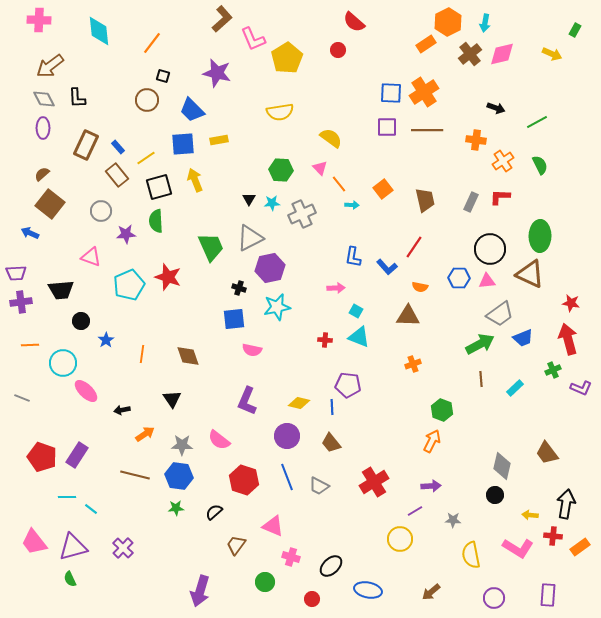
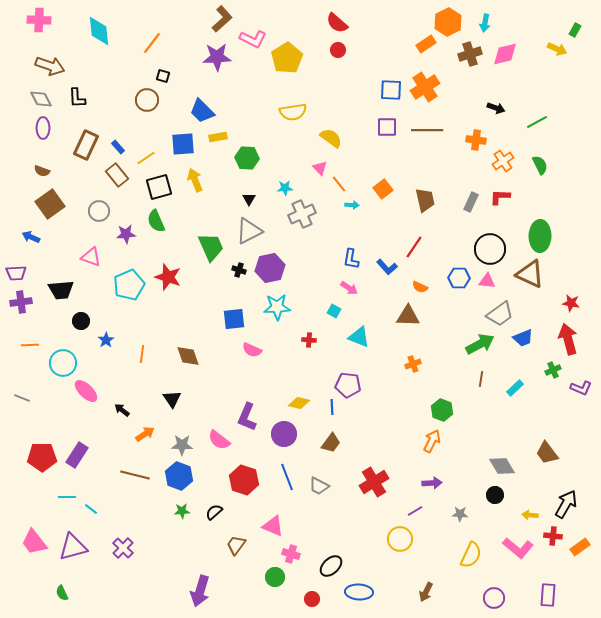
red semicircle at (354, 22): moved 17 px left, 1 px down
pink L-shape at (253, 39): rotated 40 degrees counterclockwise
brown cross at (470, 54): rotated 20 degrees clockwise
pink diamond at (502, 54): moved 3 px right
yellow arrow at (552, 54): moved 5 px right, 5 px up
brown arrow at (50, 66): rotated 124 degrees counterclockwise
purple star at (217, 73): moved 16 px up; rotated 16 degrees counterclockwise
orange cross at (424, 92): moved 1 px right, 5 px up
blue square at (391, 93): moved 3 px up
gray diamond at (44, 99): moved 3 px left
blue trapezoid at (192, 110): moved 10 px right, 1 px down
yellow semicircle at (280, 112): moved 13 px right
yellow rectangle at (219, 140): moved 1 px left, 3 px up
green hexagon at (281, 170): moved 34 px left, 12 px up
brown semicircle at (42, 174): moved 3 px up; rotated 119 degrees counterclockwise
cyan star at (272, 203): moved 13 px right, 15 px up
brown square at (50, 204): rotated 16 degrees clockwise
gray circle at (101, 211): moved 2 px left
green semicircle at (156, 221): rotated 20 degrees counterclockwise
blue arrow at (30, 233): moved 1 px right, 4 px down
gray triangle at (250, 238): moved 1 px left, 7 px up
blue L-shape at (353, 257): moved 2 px left, 2 px down
pink triangle at (487, 281): rotated 12 degrees clockwise
orange semicircle at (420, 287): rotated 14 degrees clockwise
black cross at (239, 288): moved 18 px up
pink arrow at (336, 288): moved 13 px right; rotated 36 degrees clockwise
cyan star at (277, 307): rotated 8 degrees clockwise
cyan square at (356, 311): moved 22 px left
red cross at (325, 340): moved 16 px left
pink semicircle at (252, 350): rotated 12 degrees clockwise
brown line at (481, 379): rotated 14 degrees clockwise
purple L-shape at (247, 401): moved 16 px down
black arrow at (122, 410): rotated 49 degrees clockwise
purple circle at (287, 436): moved 3 px left, 2 px up
brown trapezoid at (331, 443): rotated 105 degrees counterclockwise
red pentagon at (42, 457): rotated 20 degrees counterclockwise
gray diamond at (502, 466): rotated 44 degrees counterclockwise
blue hexagon at (179, 476): rotated 12 degrees clockwise
purple arrow at (431, 486): moved 1 px right, 3 px up
black arrow at (566, 504): rotated 20 degrees clockwise
green star at (176, 508): moved 6 px right, 3 px down
gray star at (453, 520): moved 7 px right, 6 px up
pink L-shape at (518, 548): rotated 8 degrees clockwise
yellow semicircle at (471, 555): rotated 144 degrees counterclockwise
pink cross at (291, 557): moved 3 px up
green semicircle at (70, 579): moved 8 px left, 14 px down
green circle at (265, 582): moved 10 px right, 5 px up
blue ellipse at (368, 590): moved 9 px left, 2 px down; rotated 8 degrees counterclockwise
brown arrow at (431, 592): moved 5 px left; rotated 24 degrees counterclockwise
